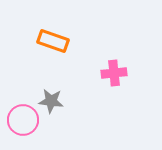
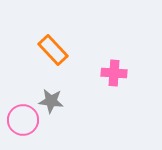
orange rectangle: moved 9 px down; rotated 28 degrees clockwise
pink cross: rotated 10 degrees clockwise
